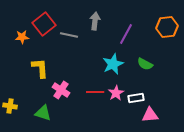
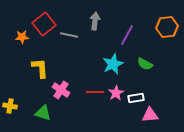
purple line: moved 1 px right, 1 px down
